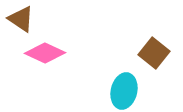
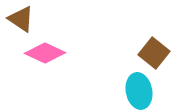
cyan ellipse: moved 15 px right; rotated 24 degrees counterclockwise
